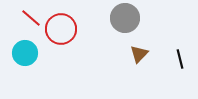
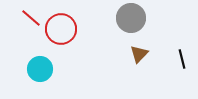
gray circle: moved 6 px right
cyan circle: moved 15 px right, 16 px down
black line: moved 2 px right
